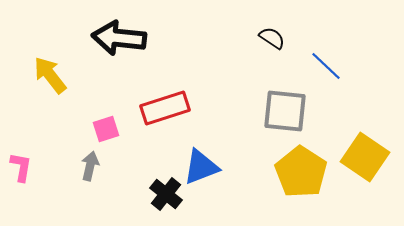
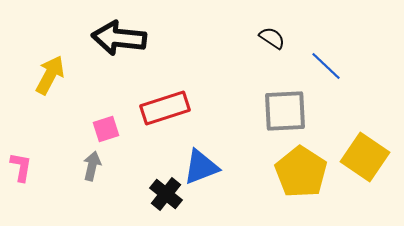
yellow arrow: rotated 66 degrees clockwise
gray square: rotated 9 degrees counterclockwise
gray arrow: moved 2 px right
